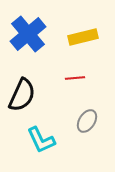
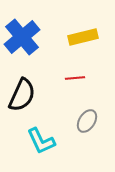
blue cross: moved 6 px left, 3 px down
cyan L-shape: moved 1 px down
